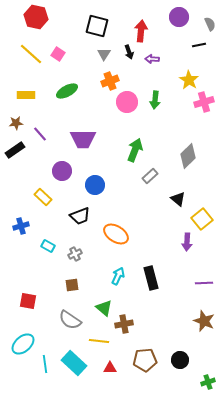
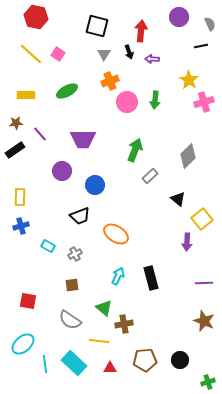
black line at (199, 45): moved 2 px right, 1 px down
yellow rectangle at (43, 197): moved 23 px left; rotated 48 degrees clockwise
